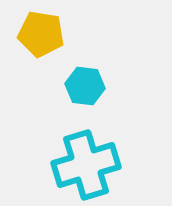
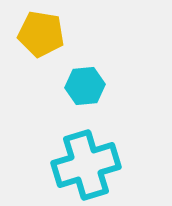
cyan hexagon: rotated 12 degrees counterclockwise
